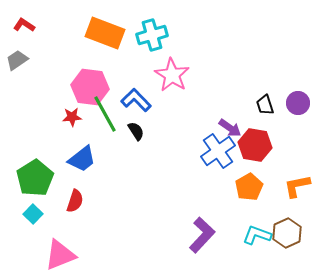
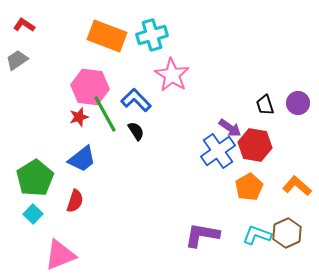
orange rectangle: moved 2 px right, 3 px down
red star: moved 7 px right; rotated 12 degrees counterclockwise
orange L-shape: rotated 52 degrees clockwise
purple L-shape: rotated 123 degrees counterclockwise
